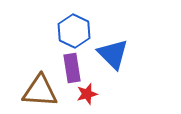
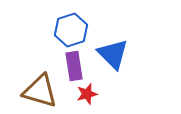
blue hexagon: moved 3 px left, 1 px up; rotated 16 degrees clockwise
purple rectangle: moved 2 px right, 2 px up
brown triangle: rotated 12 degrees clockwise
